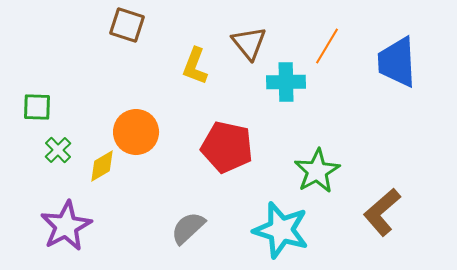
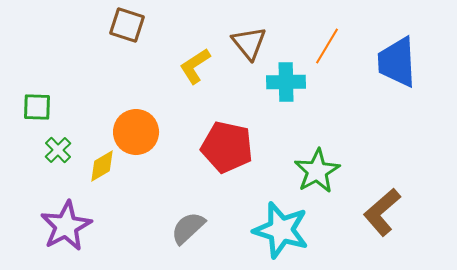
yellow L-shape: rotated 36 degrees clockwise
